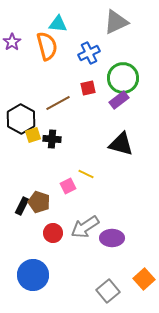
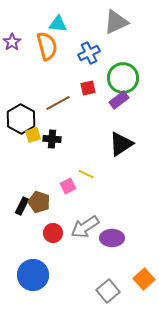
black triangle: rotated 48 degrees counterclockwise
